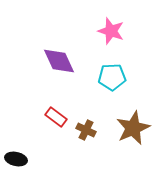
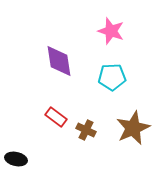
purple diamond: rotated 16 degrees clockwise
